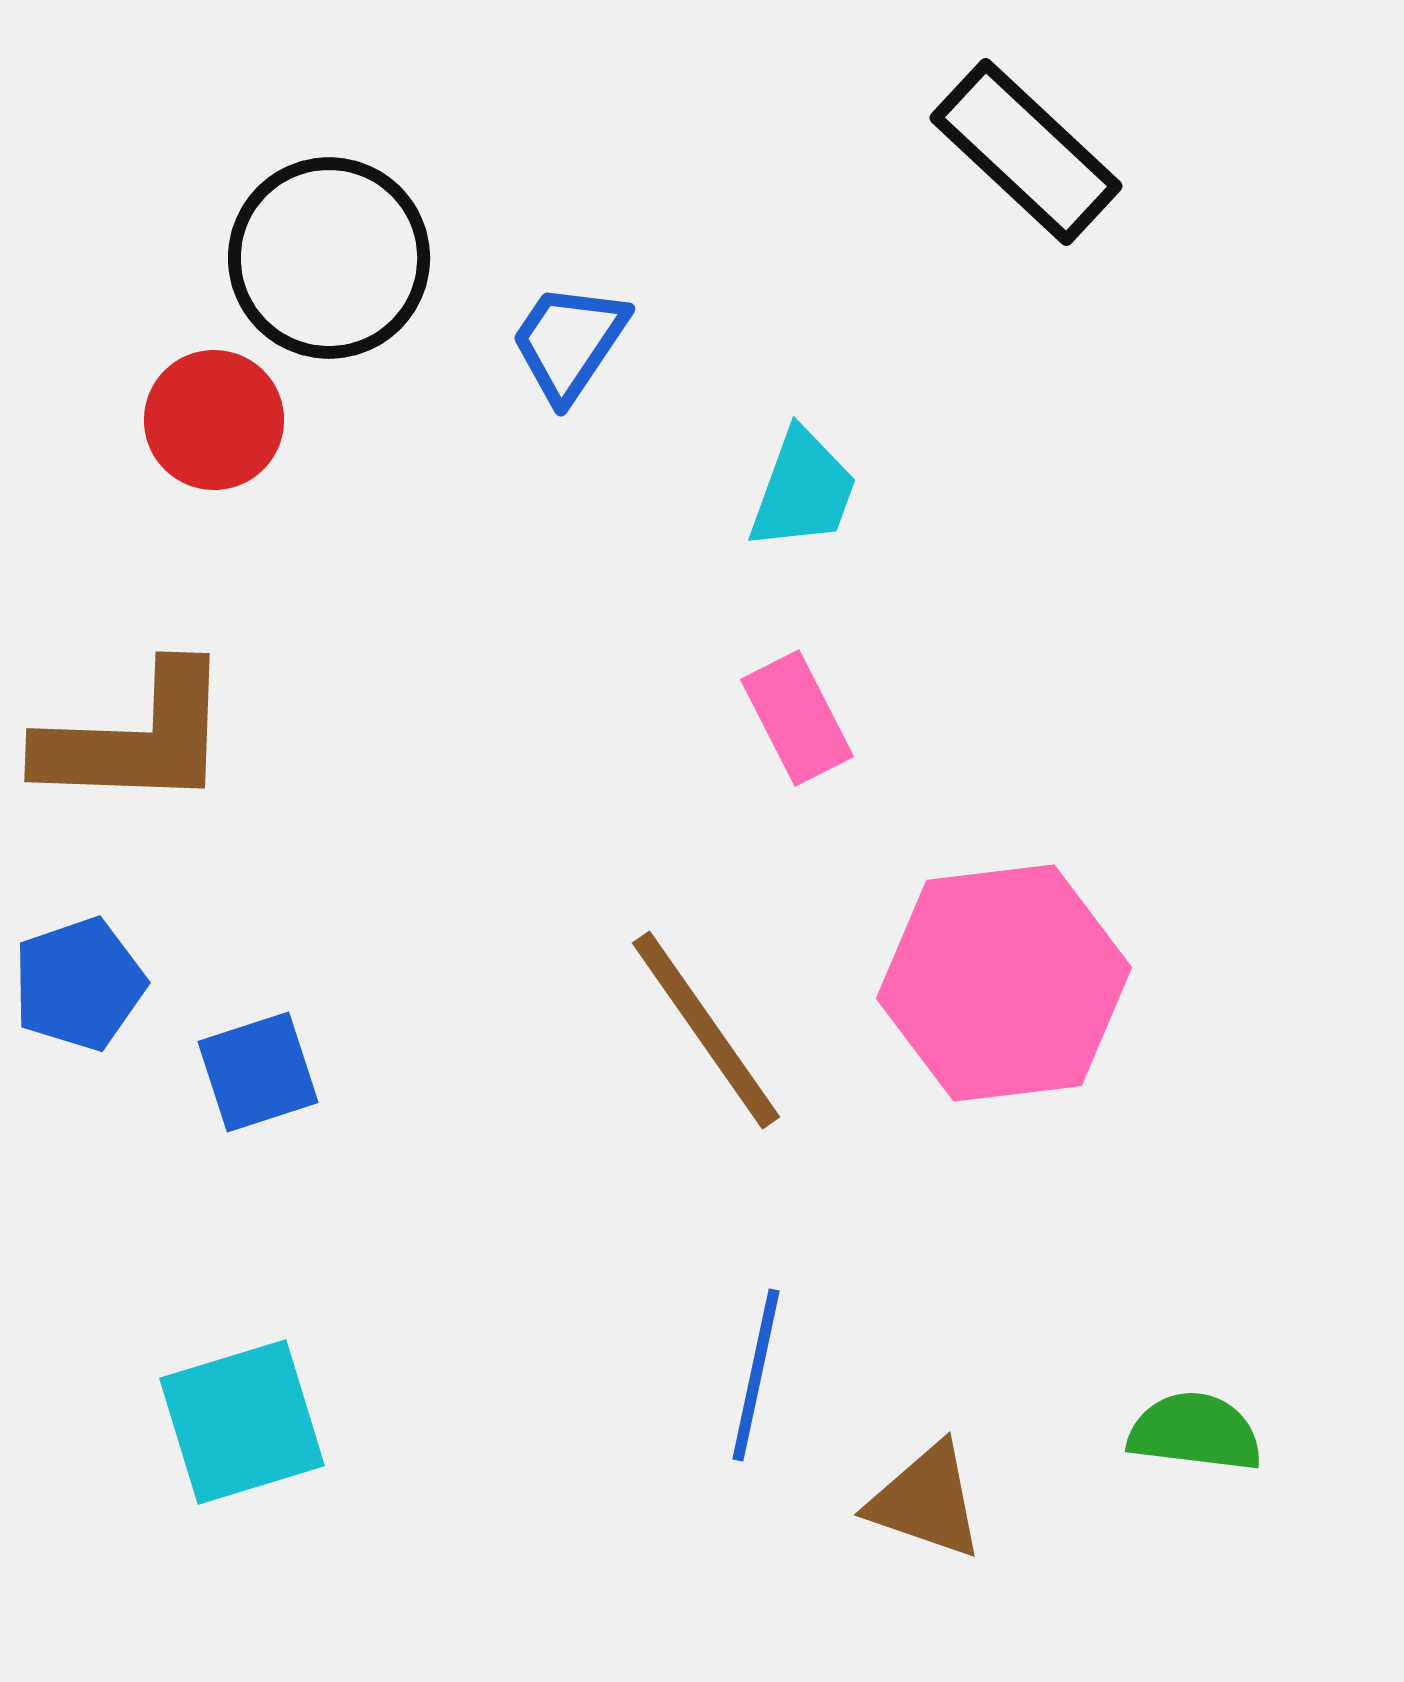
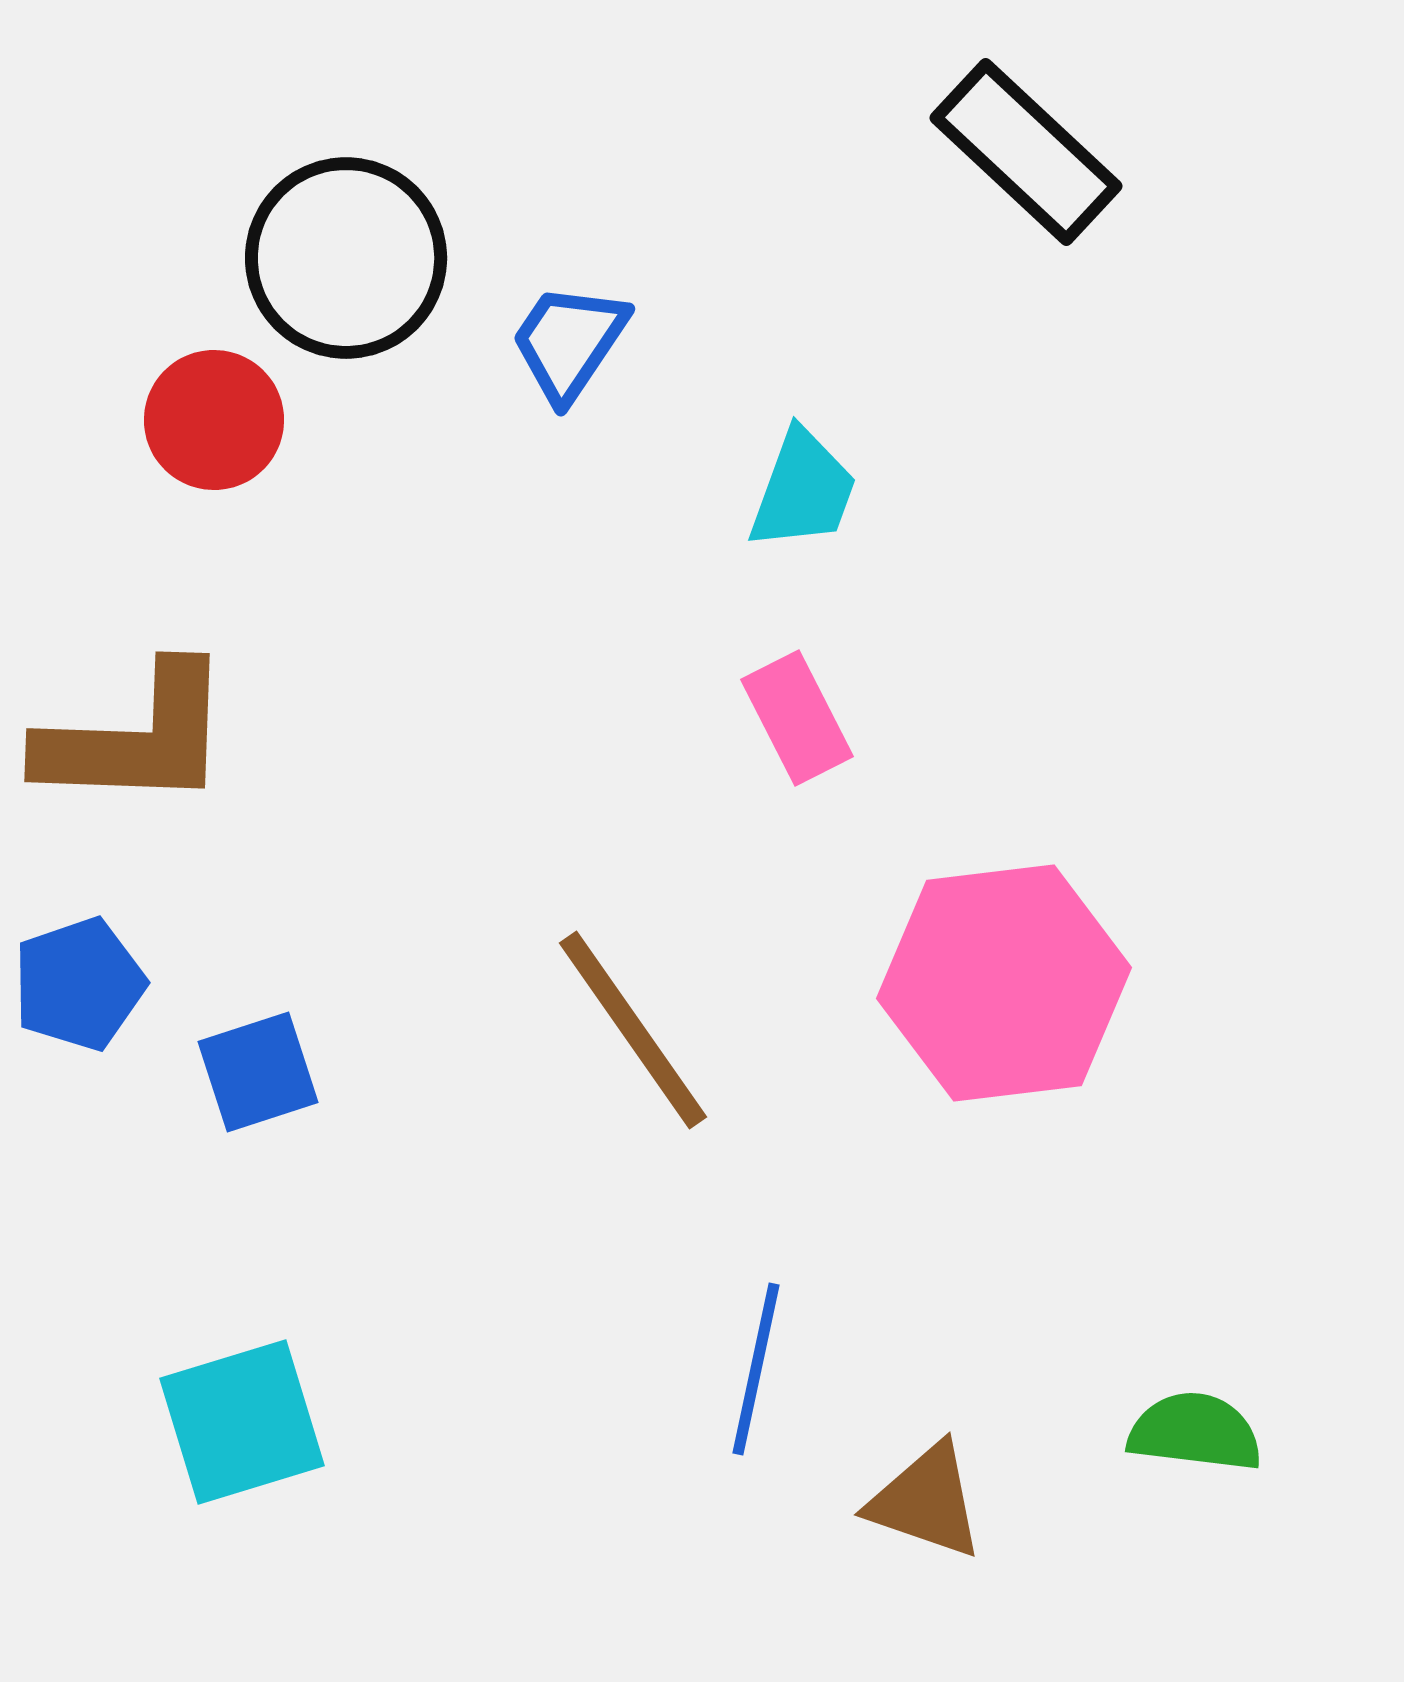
black circle: moved 17 px right
brown line: moved 73 px left
blue line: moved 6 px up
